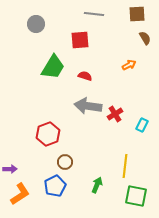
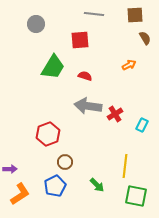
brown square: moved 2 px left, 1 px down
green arrow: rotated 112 degrees clockwise
